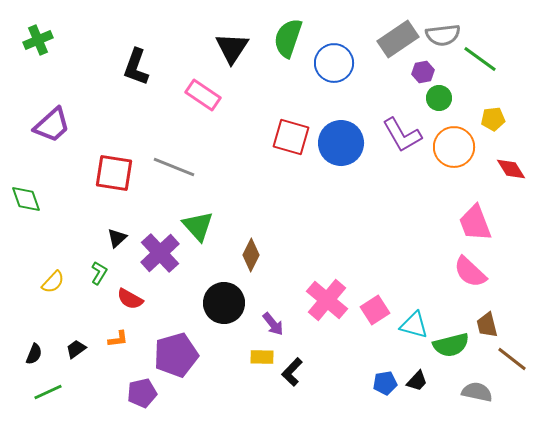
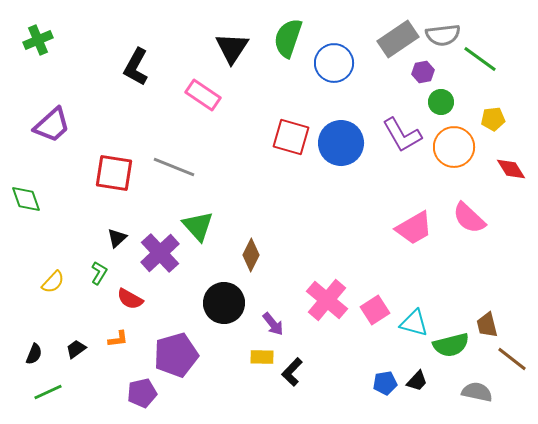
black L-shape at (136, 67): rotated 9 degrees clockwise
green circle at (439, 98): moved 2 px right, 4 px down
pink trapezoid at (475, 223): moved 61 px left, 5 px down; rotated 99 degrees counterclockwise
pink semicircle at (470, 272): moved 1 px left, 54 px up
cyan triangle at (414, 325): moved 2 px up
